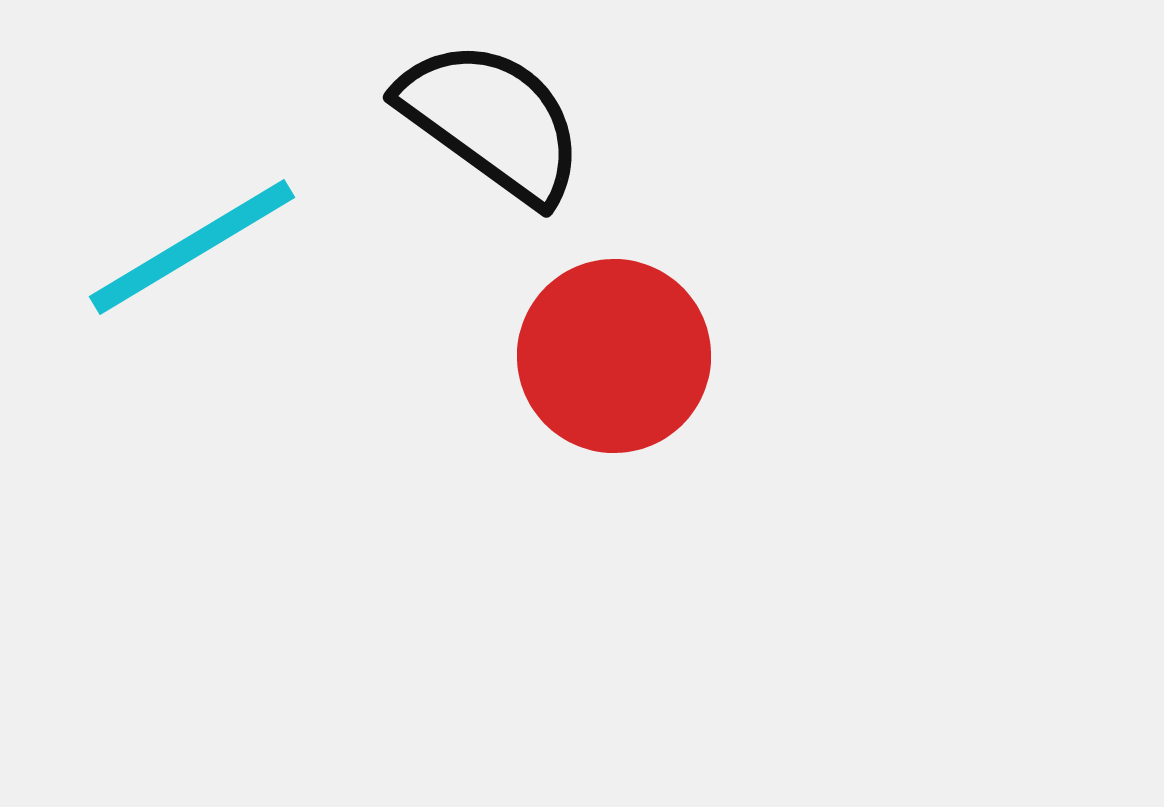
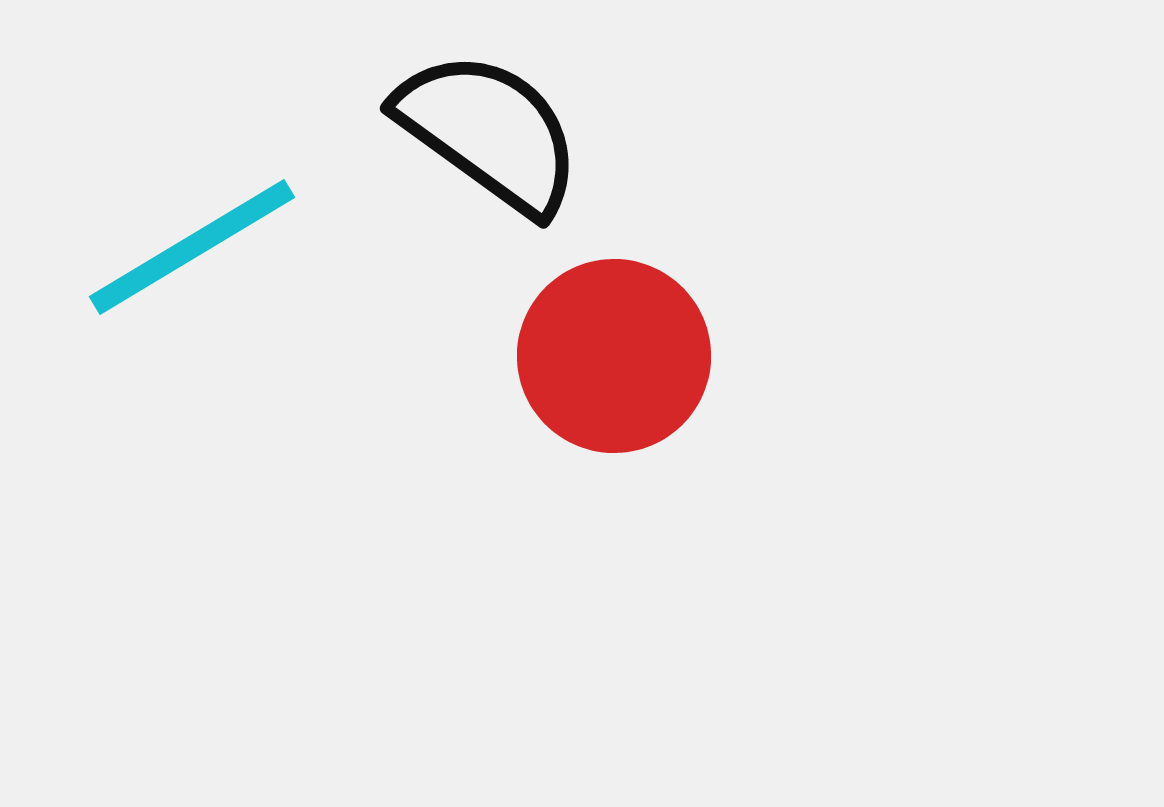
black semicircle: moved 3 px left, 11 px down
